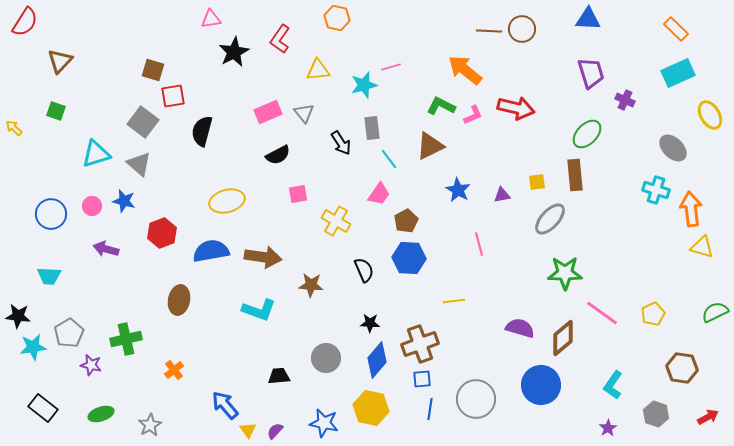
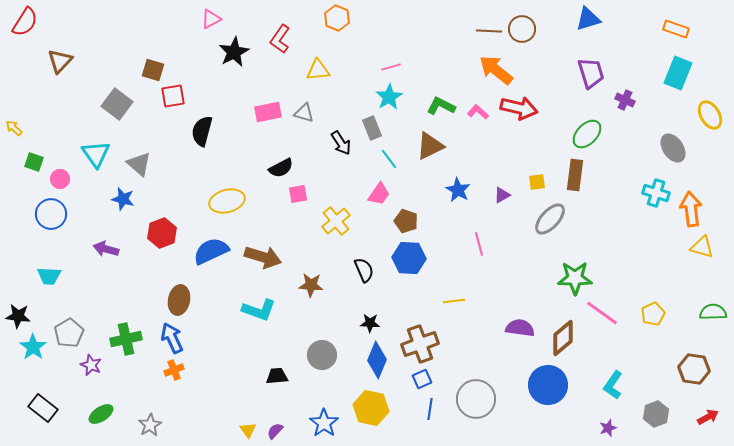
orange hexagon at (337, 18): rotated 10 degrees clockwise
pink triangle at (211, 19): rotated 20 degrees counterclockwise
blue triangle at (588, 19): rotated 20 degrees counterclockwise
orange rectangle at (676, 29): rotated 25 degrees counterclockwise
orange arrow at (465, 70): moved 31 px right
cyan rectangle at (678, 73): rotated 44 degrees counterclockwise
cyan star at (364, 85): moved 25 px right, 12 px down; rotated 16 degrees counterclockwise
red arrow at (516, 108): moved 3 px right
green square at (56, 111): moved 22 px left, 51 px down
pink rectangle at (268, 112): rotated 12 degrees clockwise
gray triangle at (304, 113): rotated 35 degrees counterclockwise
pink L-shape at (473, 115): moved 5 px right, 3 px up; rotated 115 degrees counterclockwise
gray square at (143, 122): moved 26 px left, 18 px up
gray rectangle at (372, 128): rotated 15 degrees counterclockwise
gray ellipse at (673, 148): rotated 12 degrees clockwise
cyan triangle at (96, 154): rotated 48 degrees counterclockwise
black semicircle at (278, 155): moved 3 px right, 13 px down
brown rectangle at (575, 175): rotated 12 degrees clockwise
cyan cross at (656, 190): moved 3 px down
purple triangle at (502, 195): rotated 18 degrees counterclockwise
blue star at (124, 201): moved 1 px left, 2 px up
pink circle at (92, 206): moved 32 px left, 27 px up
yellow cross at (336, 221): rotated 20 degrees clockwise
brown pentagon at (406, 221): rotated 25 degrees counterclockwise
blue semicircle at (211, 251): rotated 15 degrees counterclockwise
brown arrow at (263, 257): rotated 9 degrees clockwise
green star at (565, 273): moved 10 px right, 5 px down
green semicircle at (715, 312): moved 2 px left; rotated 24 degrees clockwise
purple semicircle at (520, 328): rotated 8 degrees counterclockwise
cyan star at (33, 347): rotated 28 degrees counterclockwise
gray circle at (326, 358): moved 4 px left, 3 px up
blue diamond at (377, 360): rotated 18 degrees counterclockwise
purple star at (91, 365): rotated 10 degrees clockwise
brown hexagon at (682, 368): moved 12 px right, 1 px down
orange cross at (174, 370): rotated 18 degrees clockwise
black trapezoid at (279, 376): moved 2 px left
blue square at (422, 379): rotated 18 degrees counterclockwise
blue circle at (541, 385): moved 7 px right
blue arrow at (225, 405): moved 53 px left, 67 px up; rotated 16 degrees clockwise
green ellipse at (101, 414): rotated 15 degrees counterclockwise
gray hexagon at (656, 414): rotated 20 degrees clockwise
blue star at (324, 423): rotated 24 degrees clockwise
purple star at (608, 428): rotated 12 degrees clockwise
